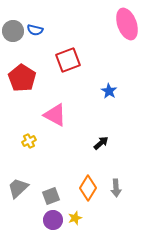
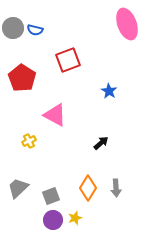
gray circle: moved 3 px up
